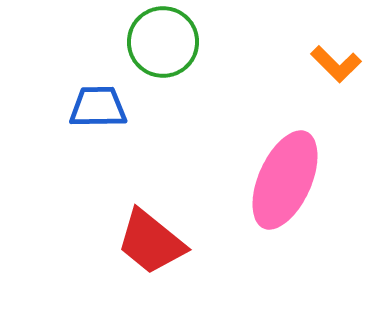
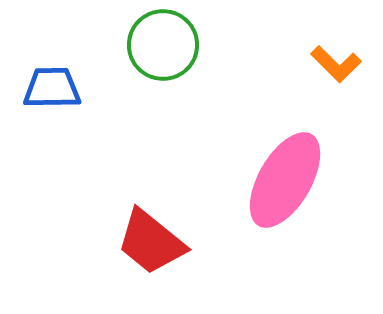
green circle: moved 3 px down
blue trapezoid: moved 46 px left, 19 px up
pink ellipse: rotated 6 degrees clockwise
